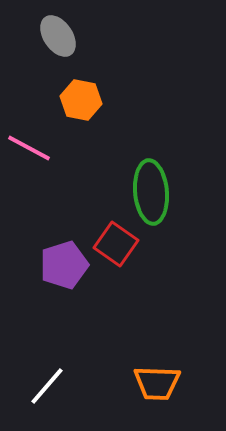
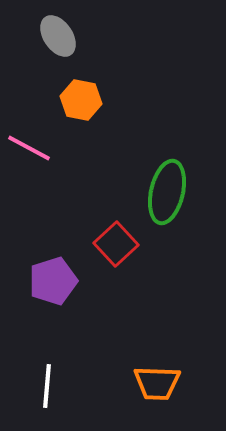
green ellipse: moved 16 px right; rotated 18 degrees clockwise
red square: rotated 12 degrees clockwise
purple pentagon: moved 11 px left, 16 px down
white line: rotated 36 degrees counterclockwise
